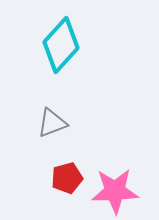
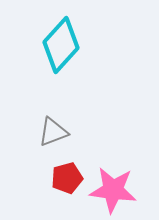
gray triangle: moved 1 px right, 9 px down
pink star: moved 2 px left, 1 px up; rotated 9 degrees clockwise
